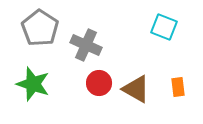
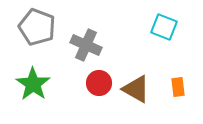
gray pentagon: moved 3 px left, 1 px up; rotated 12 degrees counterclockwise
green star: rotated 16 degrees clockwise
